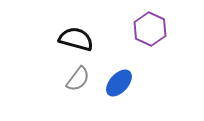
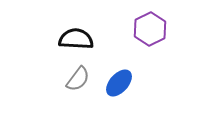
purple hexagon: rotated 8 degrees clockwise
black semicircle: rotated 12 degrees counterclockwise
